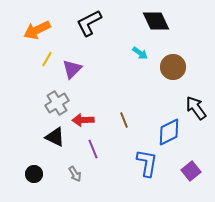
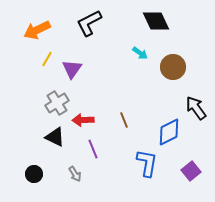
purple triangle: rotated 10 degrees counterclockwise
